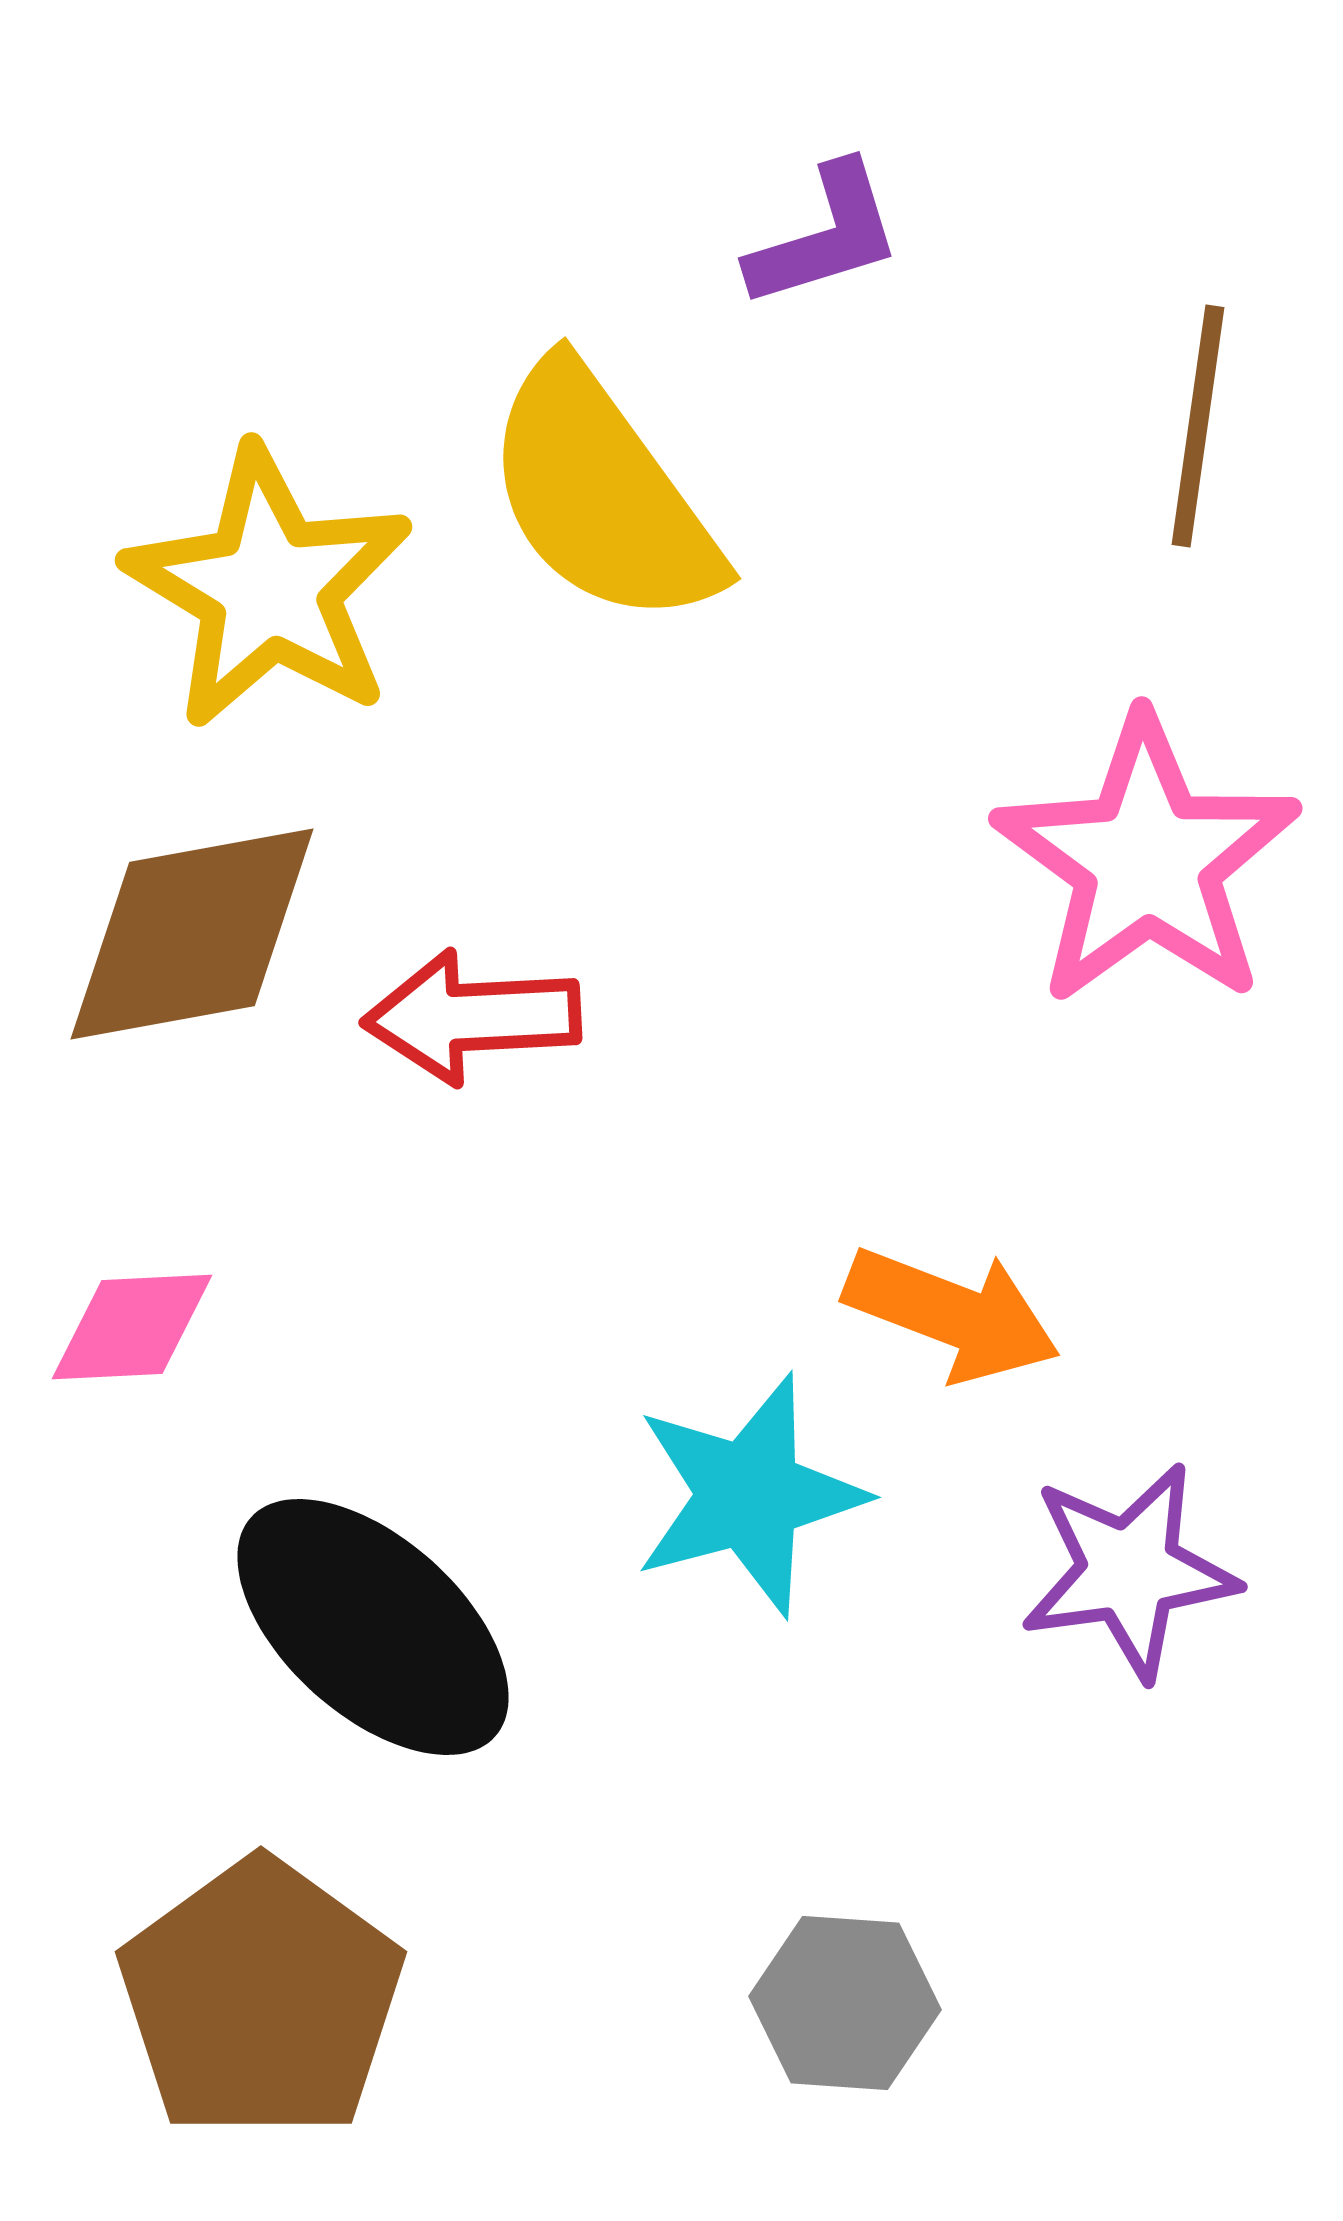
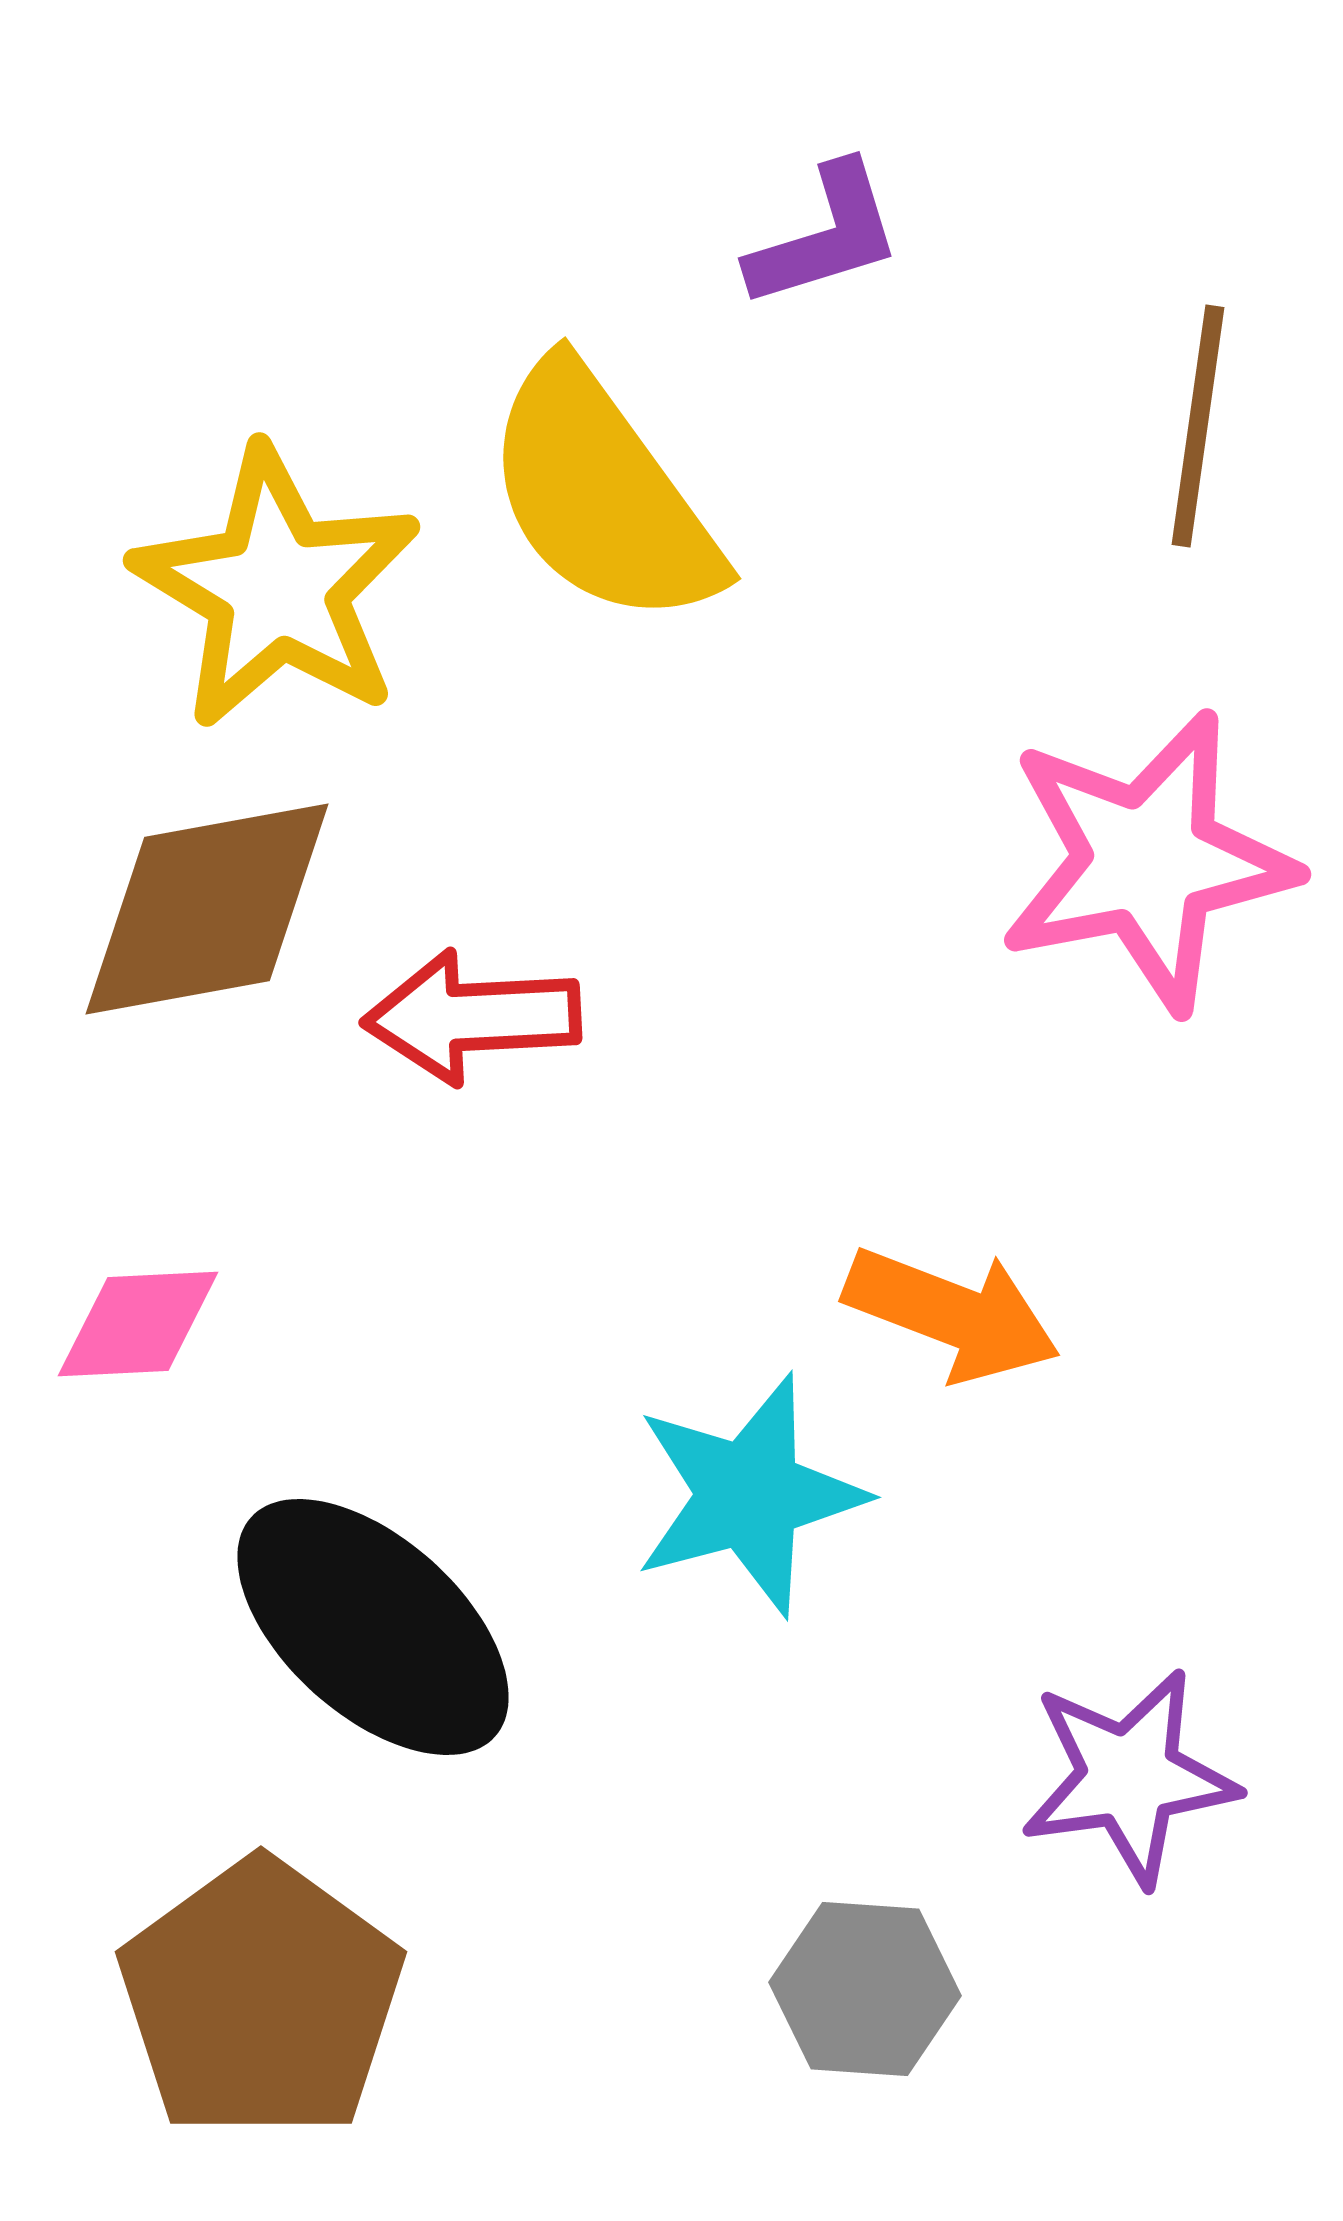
yellow star: moved 8 px right
pink star: rotated 25 degrees clockwise
brown diamond: moved 15 px right, 25 px up
pink diamond: moved 6 px right, 3 px up
purple star: moved 206 px down
gray hexagon: moved 20 px right, 14 px up
